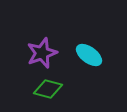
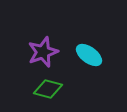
purple star: moved 1 px right, 1 px up
